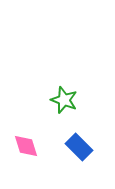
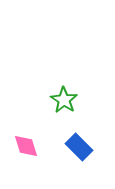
green star: rotated 12 degrees clockwise
